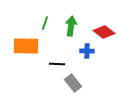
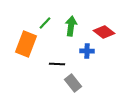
green line: rotated 24 degrees clockwise
orange rectangle: moved 2 px up; rotated 70 degrees counterclockwise
